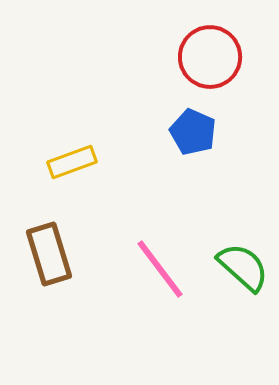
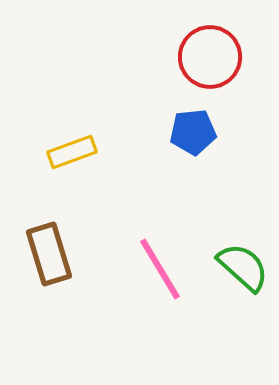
blue pentagon: rotated 30 degrees counterclockwise
yellow rectangle: moved 10 px up
pink line: rotated 6 degrees clockwise
